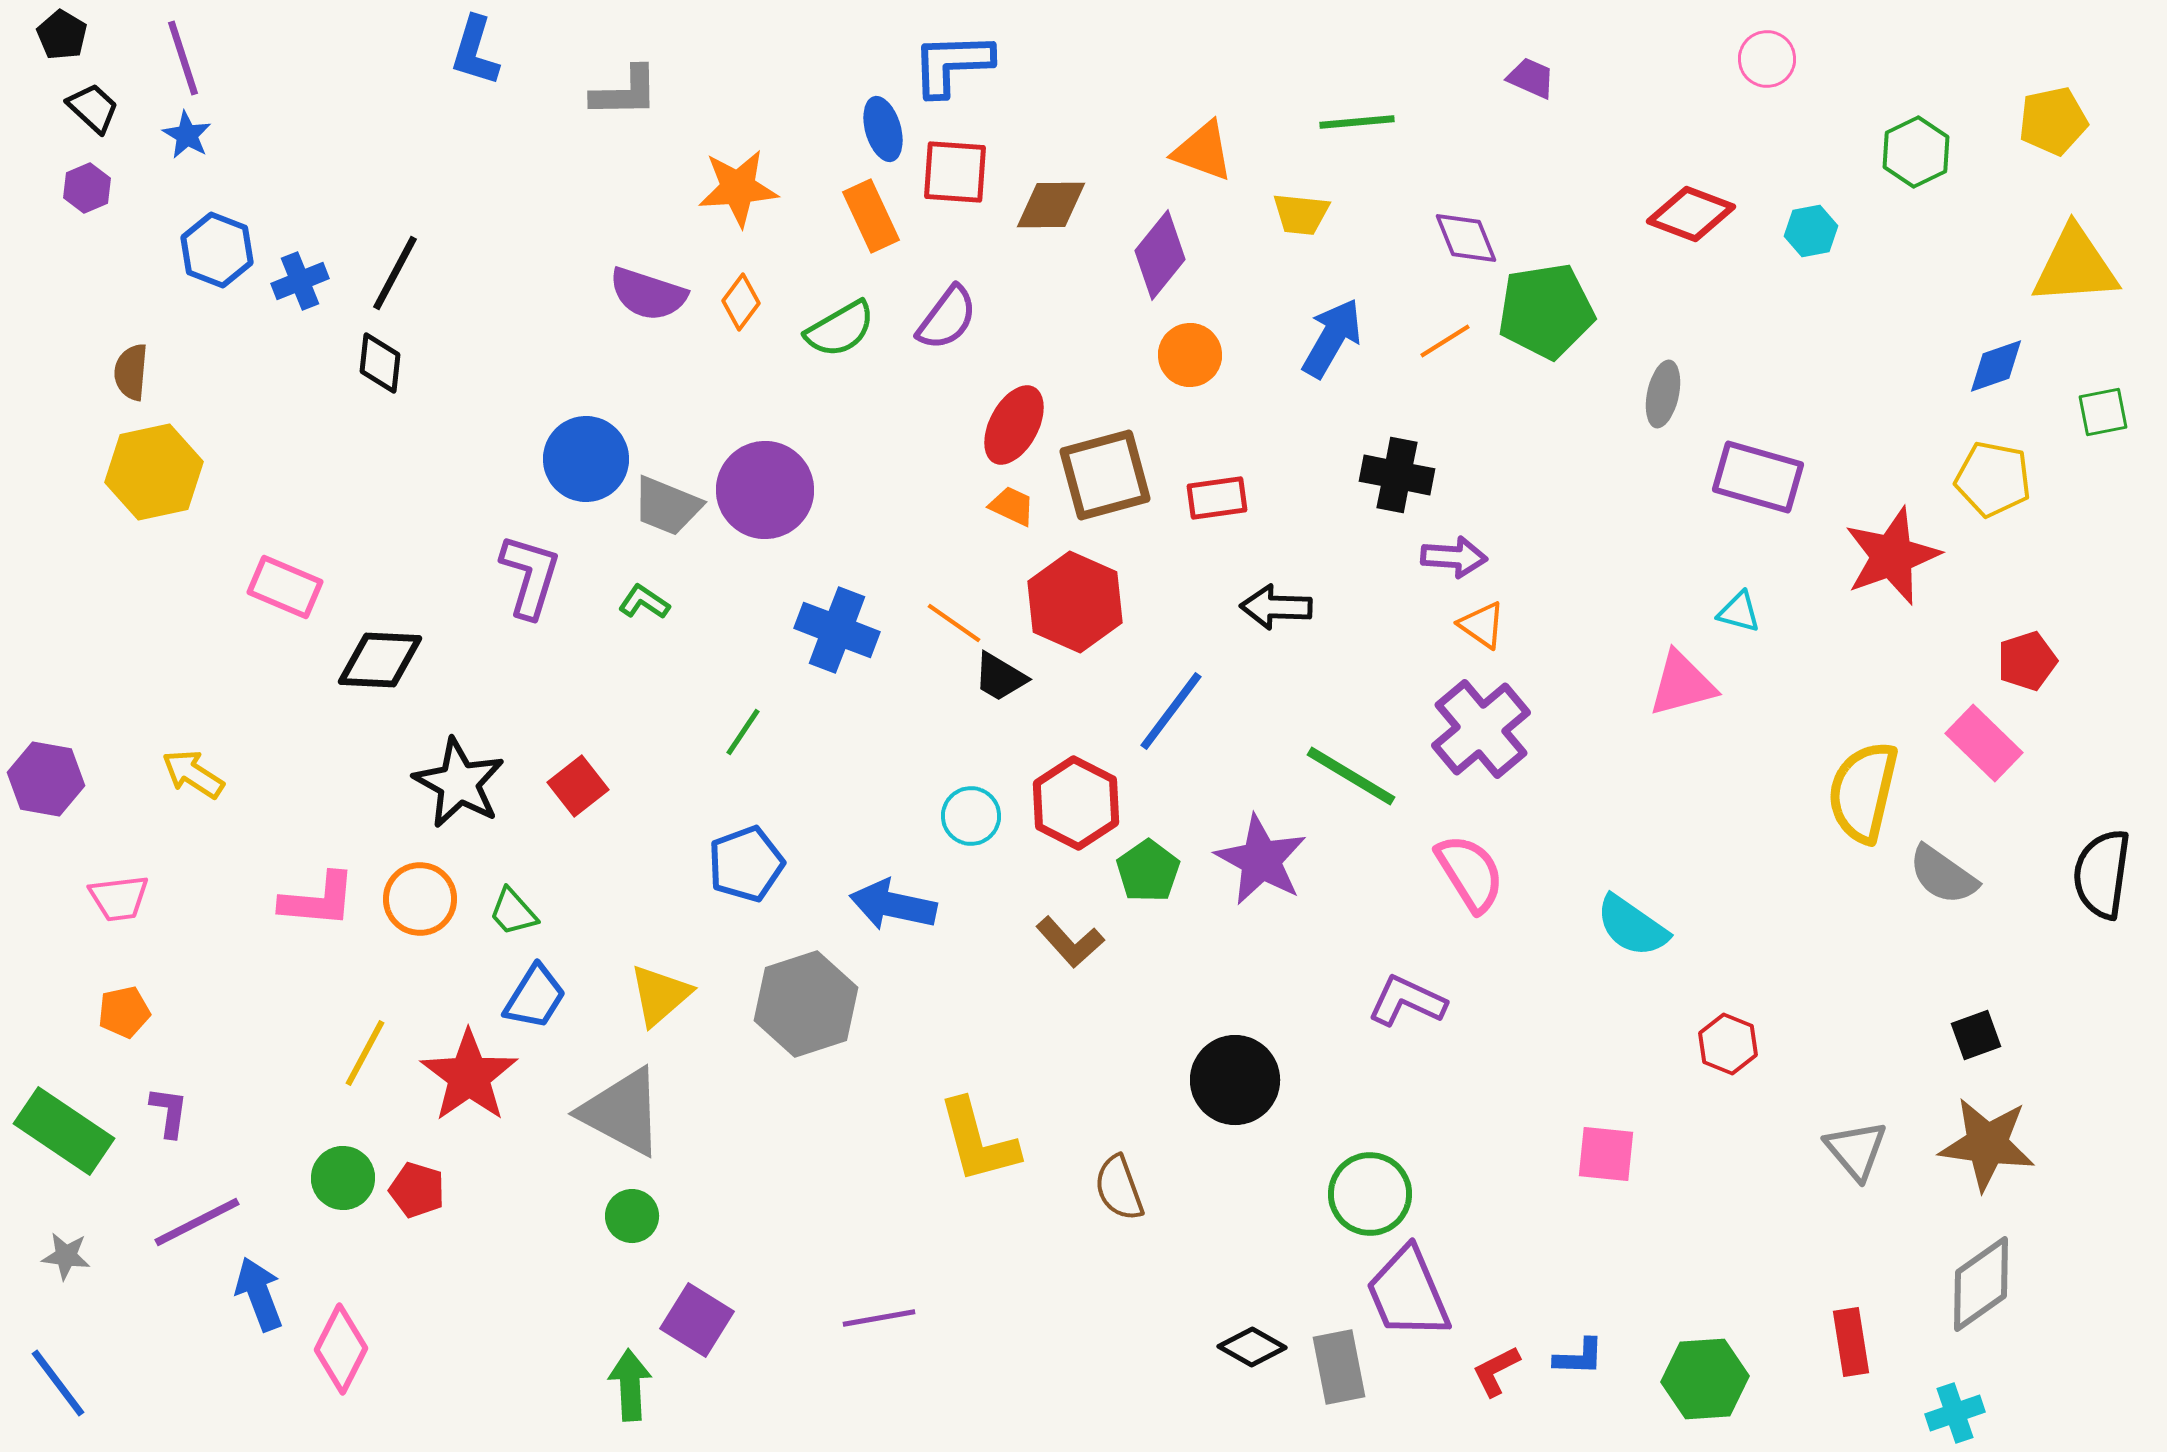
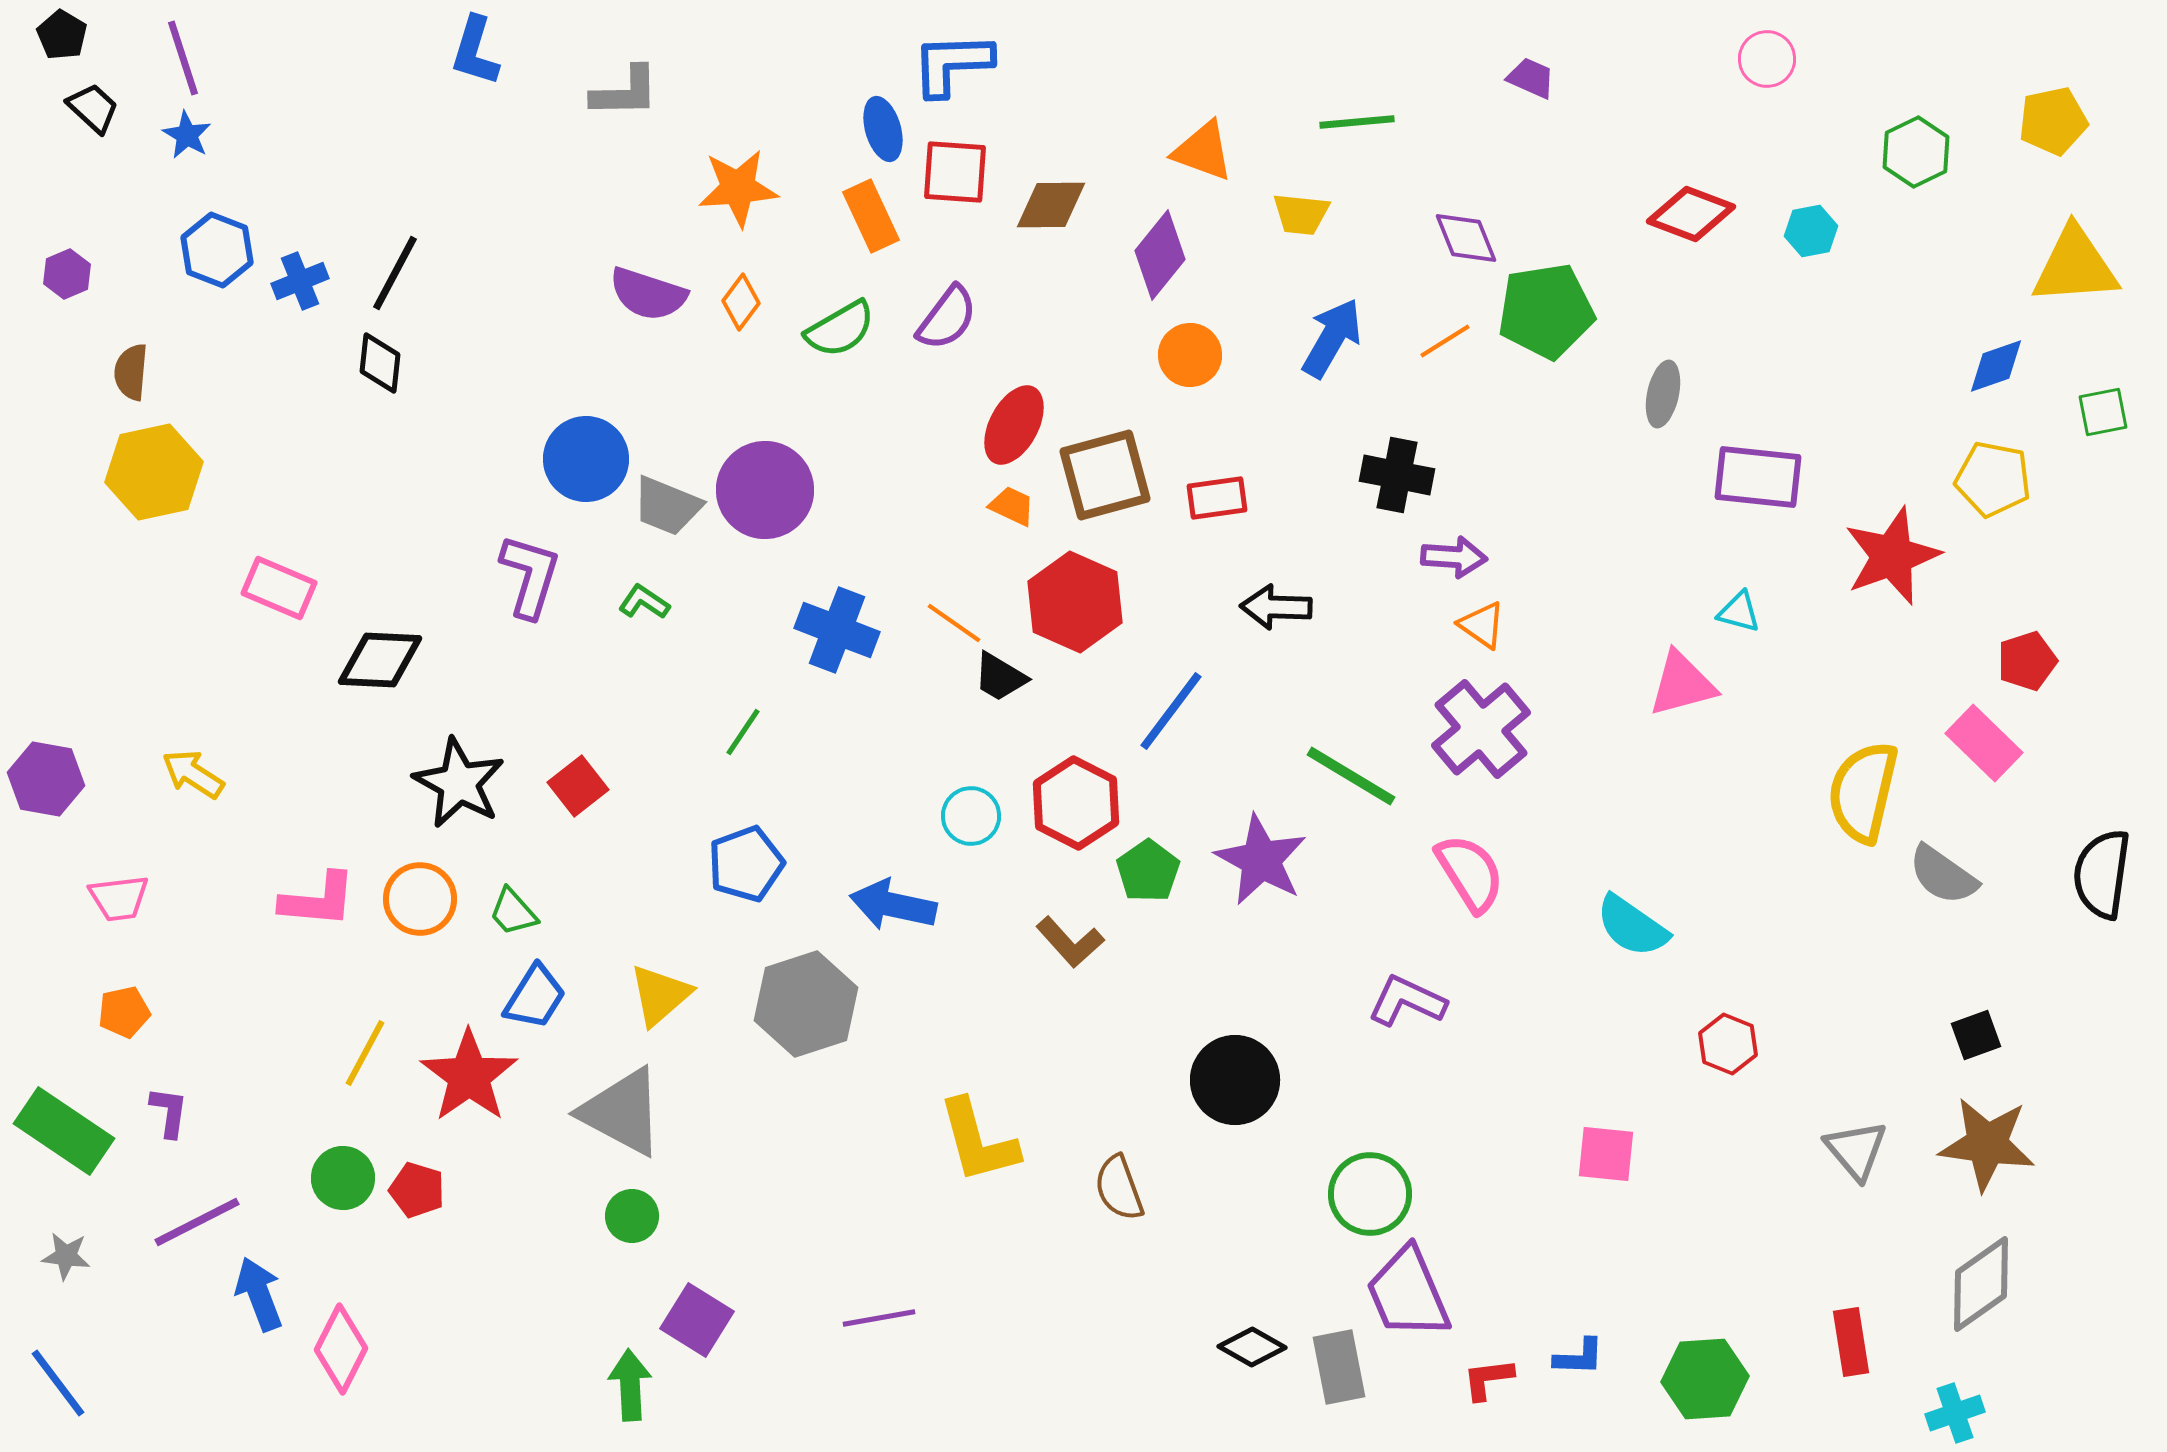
purple hexagon at (87, 188): moved 20 px left, 86 px down
purple rectangle at (1758, 477): rotated 10 degrees counterclockwise
pink rectangle at (285, 587): moved 6 px left, 1 px down
red L-shape at (1496, 1371): moved 8 px left, 8 px down; rotated 20 degrees clockwise
